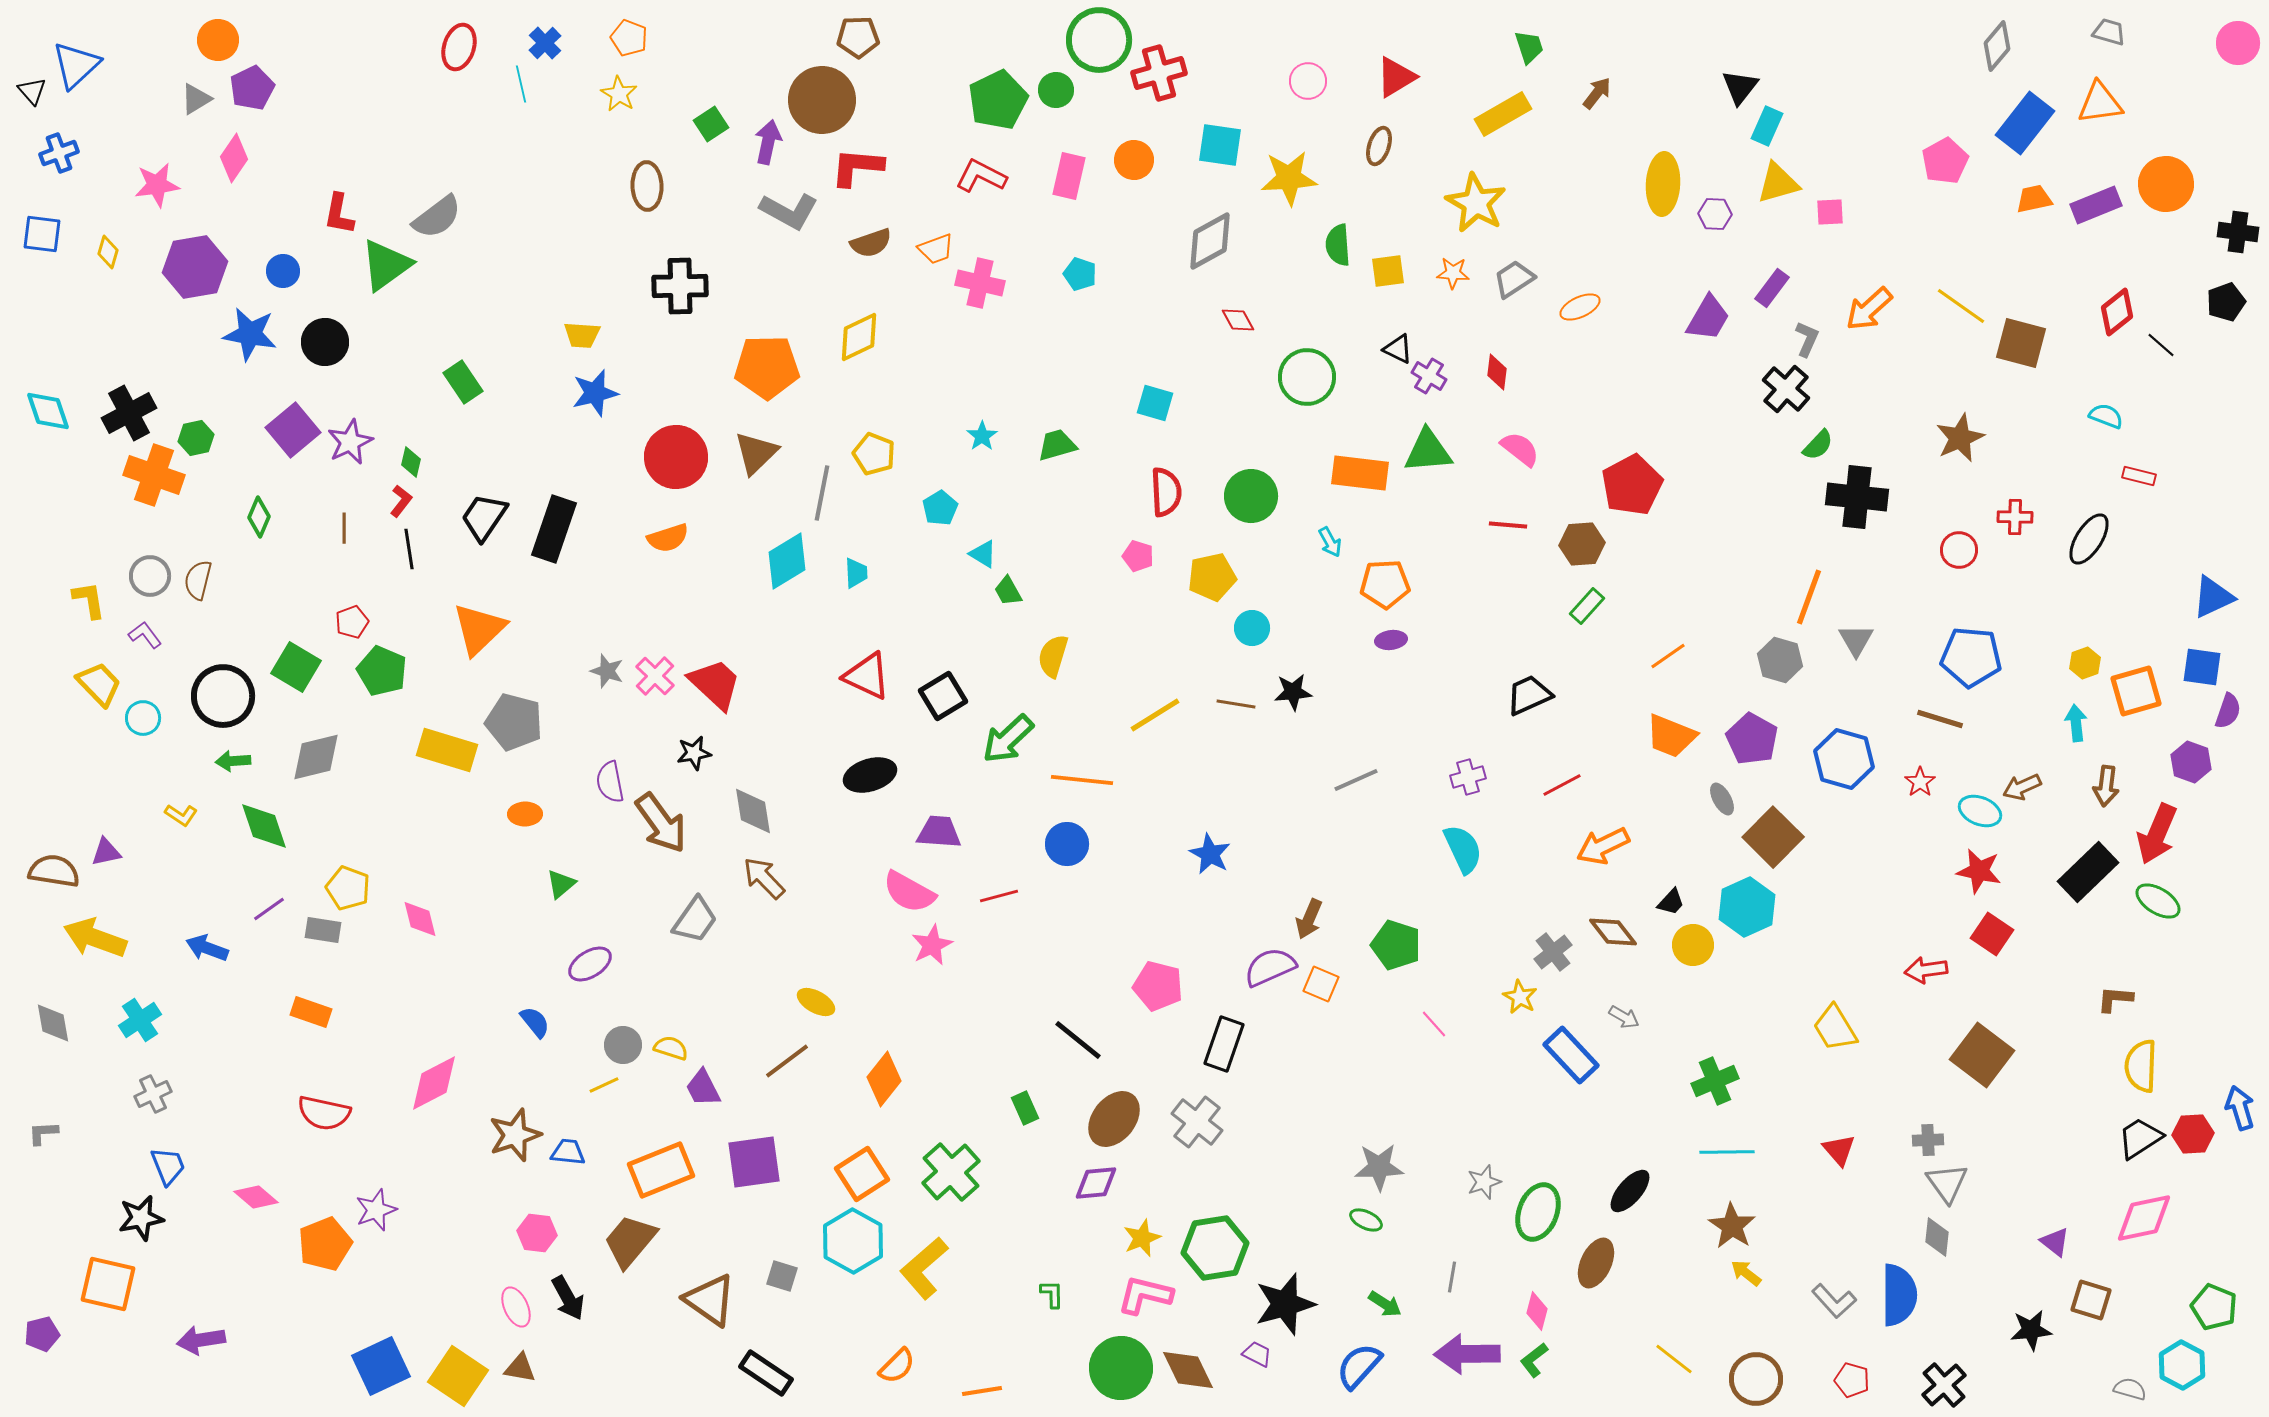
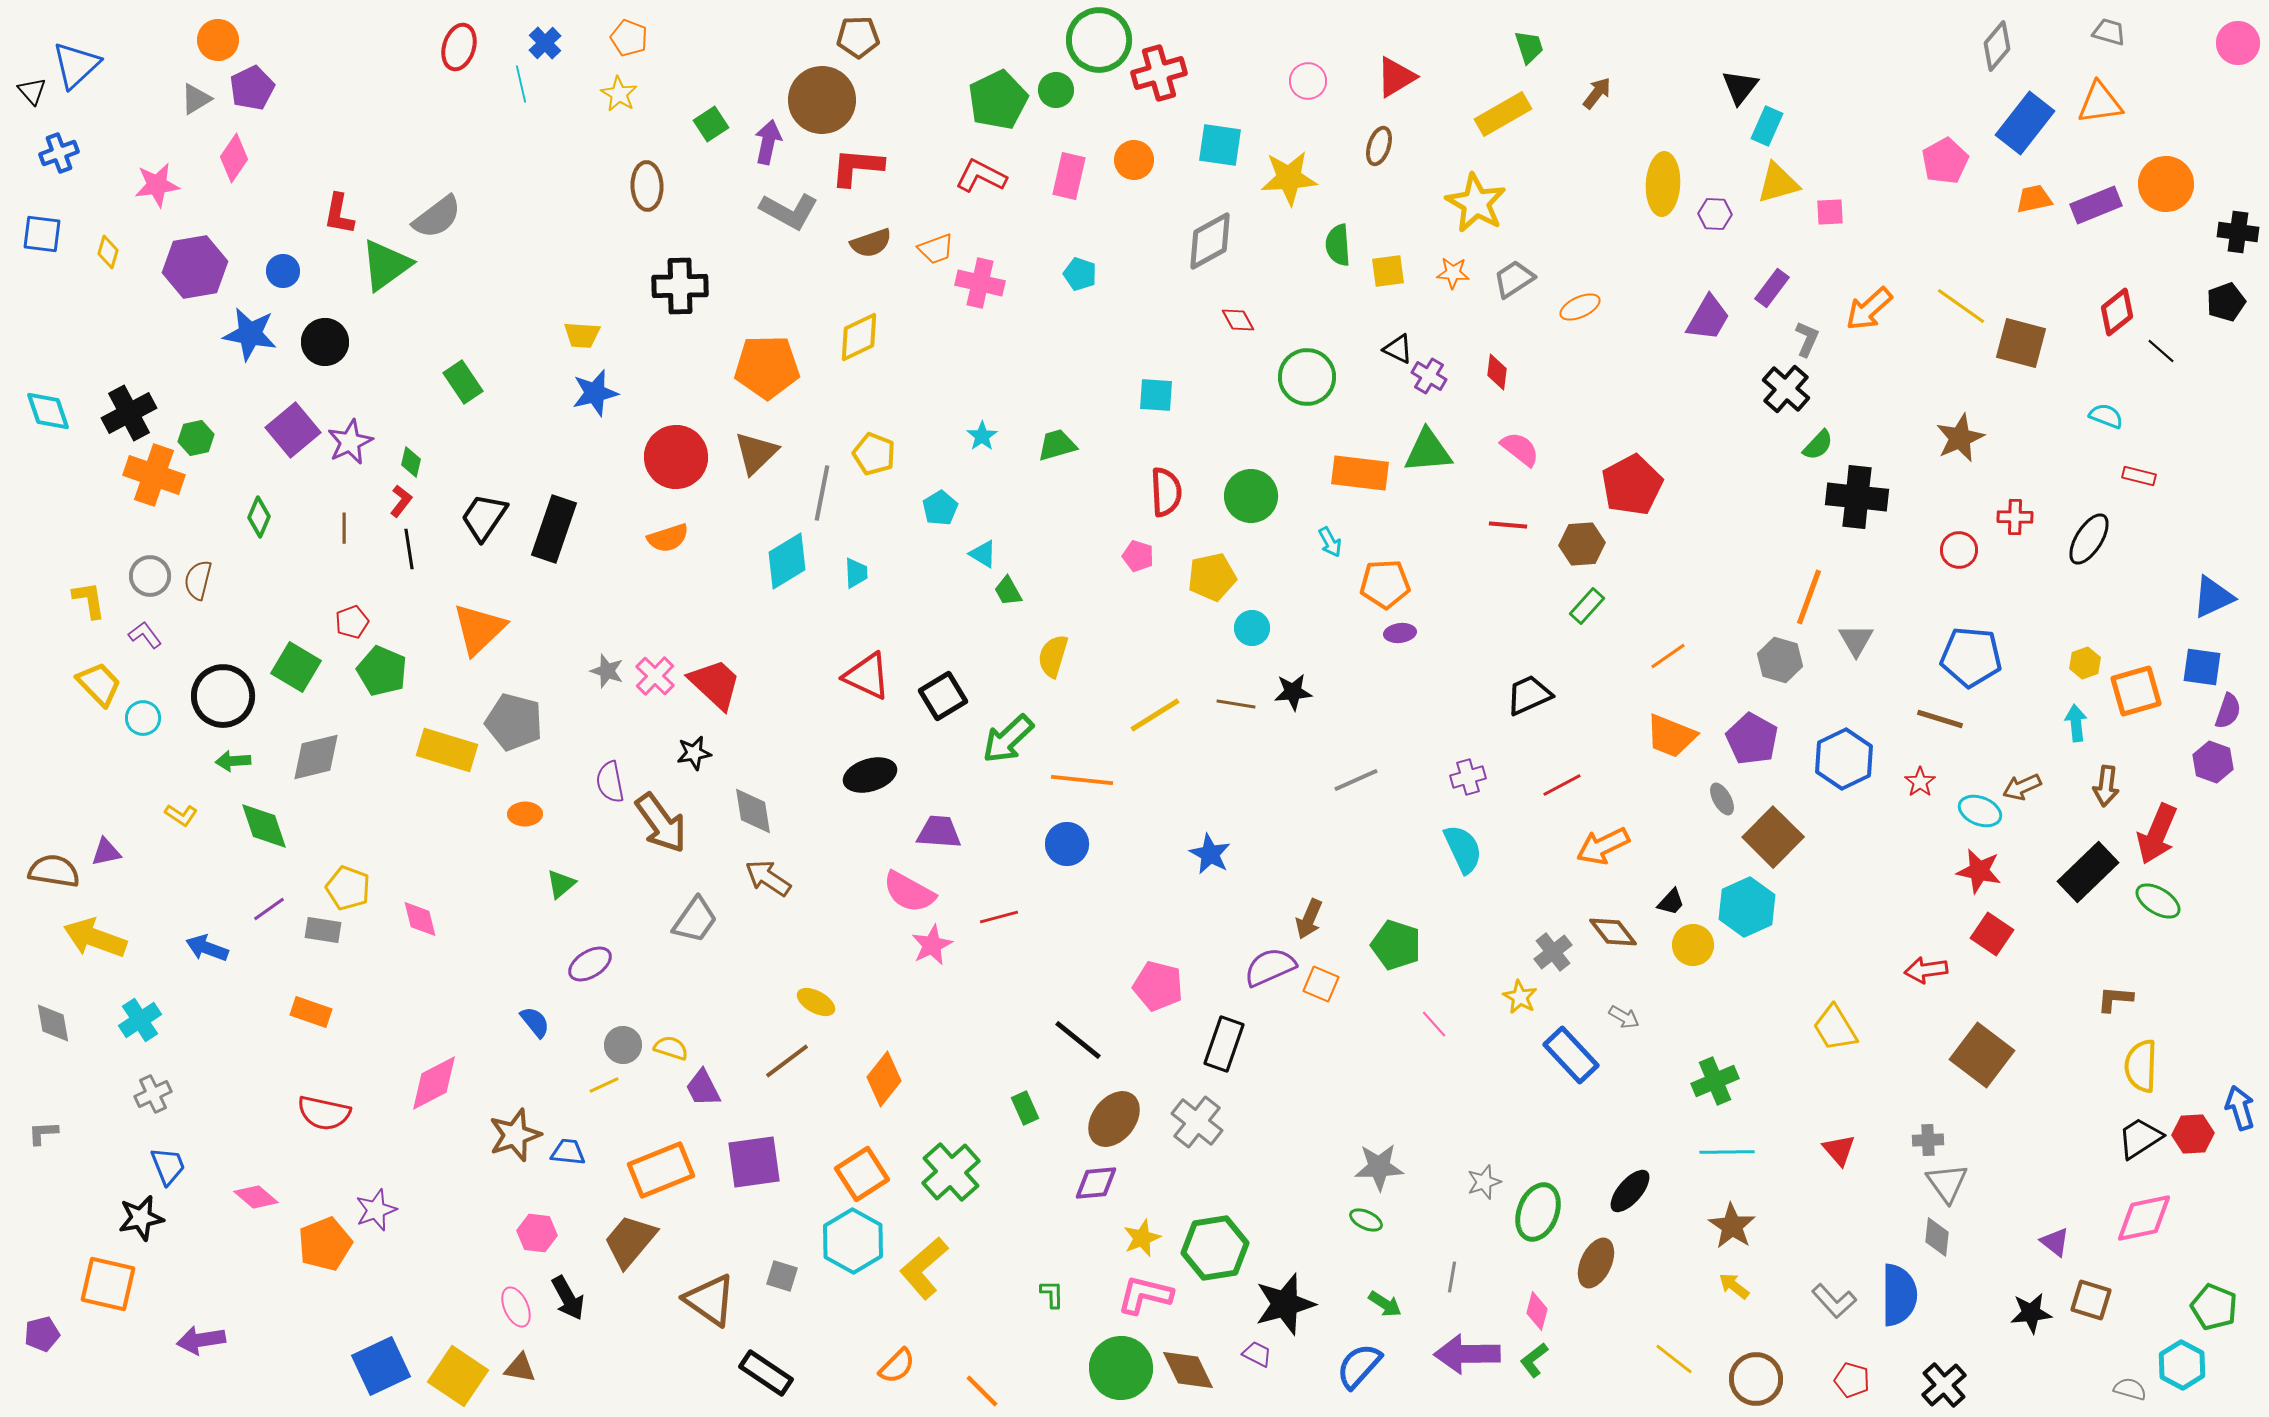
black line at (2161, 345): moved 6 px down
cyan square at (1155, 403): moved 1 px right, 8 px up; rotated 12 degrees counterclockwise
purple ellipse at (1391, 640): moved 9 px right, 7 px up
blue hexagon at (1844, 759): rotated 18 degrees clockwise
purple hexagon at (2191, 762): moved 22 px right
brown arrow at (764, 878): moved 4 px right; rotated 12 degrees counterclockwise
red line at (999, 896): moved 21 px down
yellow arrow at (1746, 1273): moved 12 px left, 13 px down
black star at (2031, 1330): moved 17 px up
orange line at (982, 1391): rotated 54 degrees clockwise
